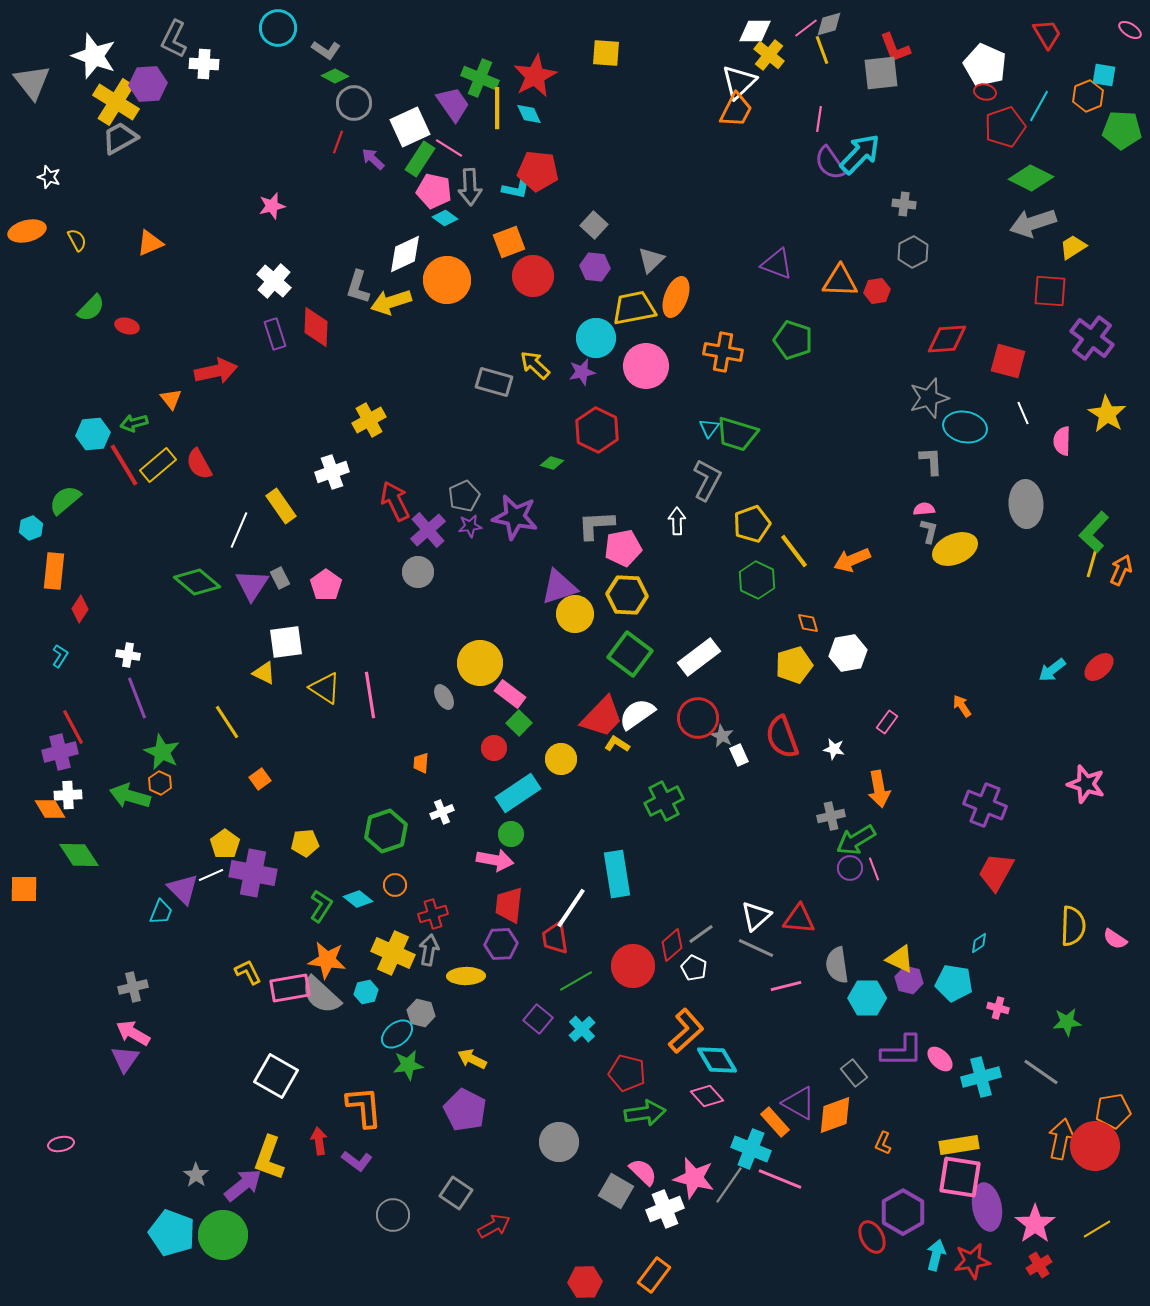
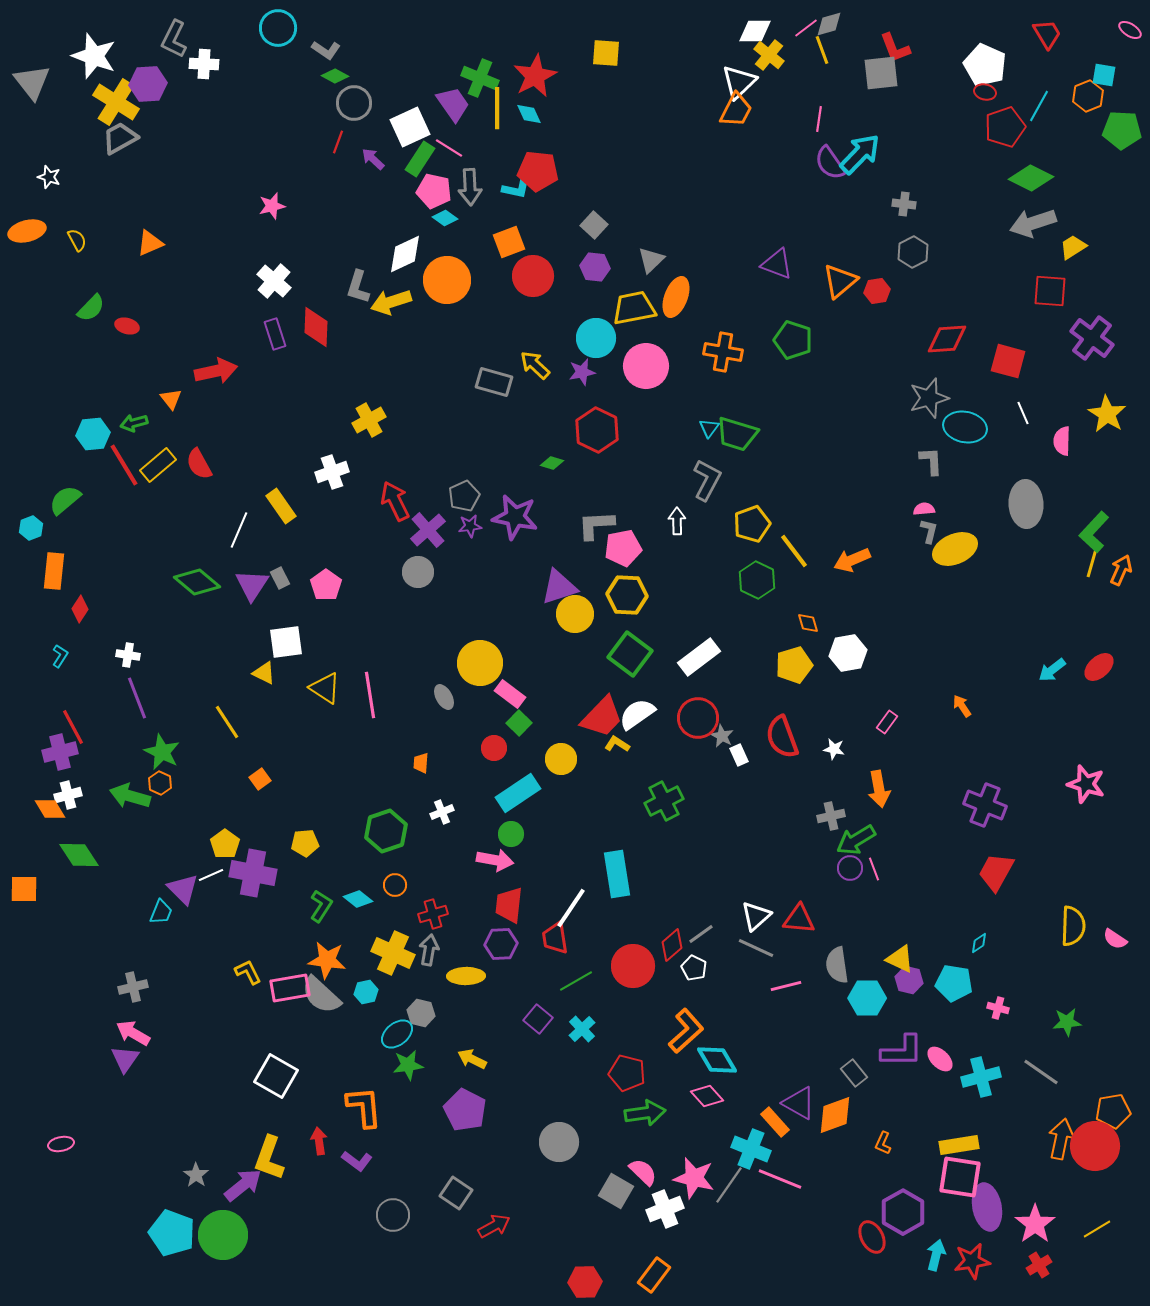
orange triangle at (840, 281): rotated 42 degrees counterclockwise
white cross at (68, 795): rotated 12 degrees counterclockwise
